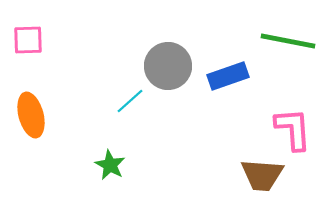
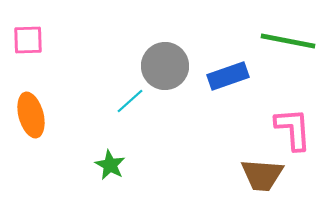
gray circle: moved 3 px left
